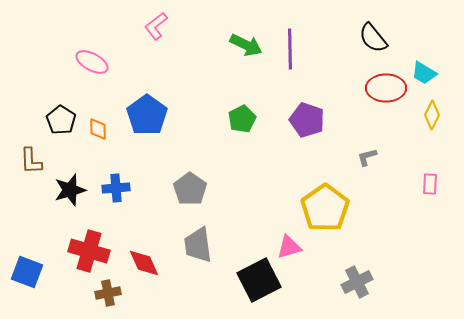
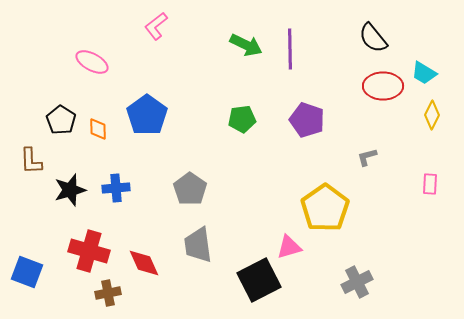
red ellipse: moved 3 px left, 2 px up
green pentagon: rotated 20 degrees clockwise
